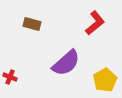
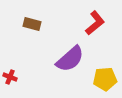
purple semicircle: moved 4 px right, 4 px up
yellow pentagon: moved 1 px up; rotated 25 degrees clockwise
